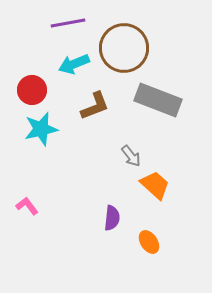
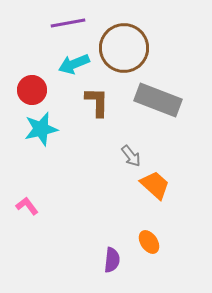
brown L-shape: moved 2 px right, 4 px up; rotated 68 degrees counterclockwise
purple semicircle: moved 42 px down
